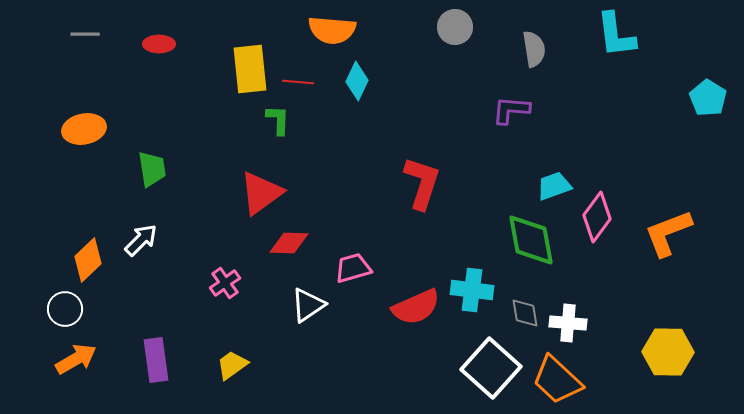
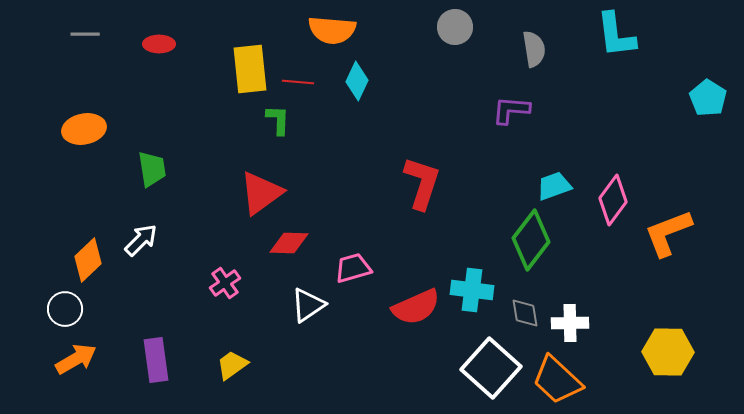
pink diamond: moved 16 px right, 17 px up
green diamond: rotated 48 degrees clockwise
white cross: moved 2 px right; rotated 6 degrees counterclockwise
